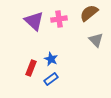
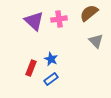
gray triangle: moved 1 px down
